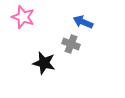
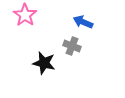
pink star: moved 2 px right, 2 px up; rotated 15 degrees clockwise
gray cross: moved 1 px right, 2 px down
